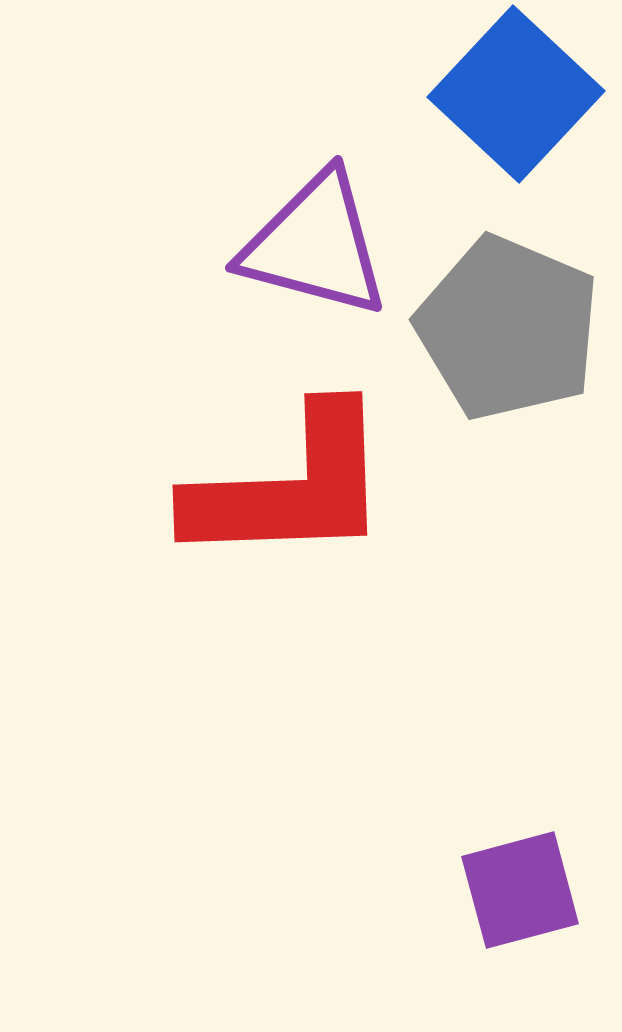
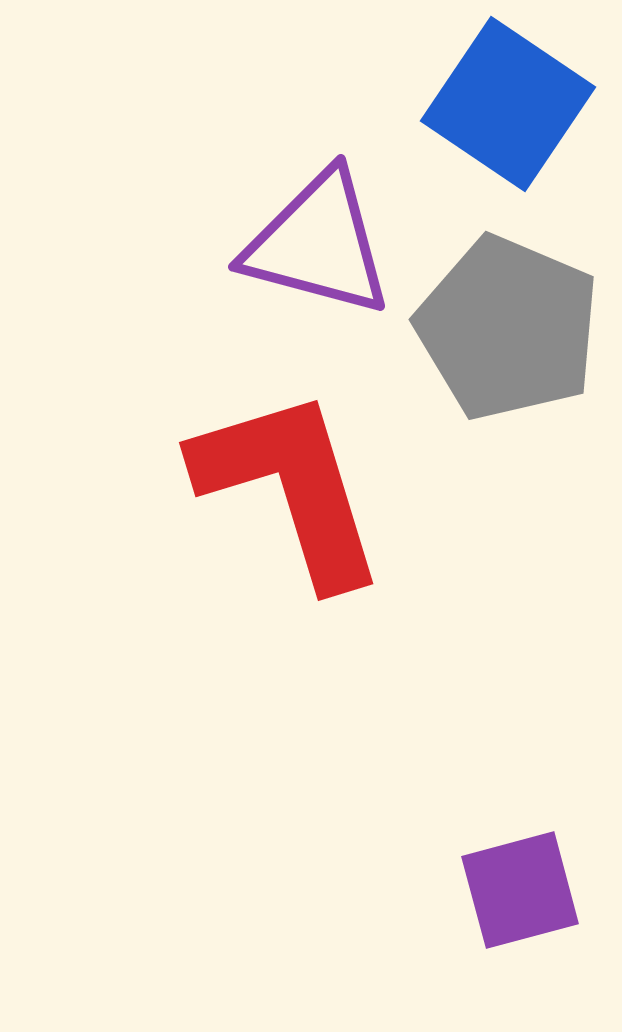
blue square: moved 8 px left, 10 px down; rotated 9 degrees counterclockwise
purple triangle: moved 3 px right, 1 px up
red L-shape: rotated 105 degrees counterclockwise
